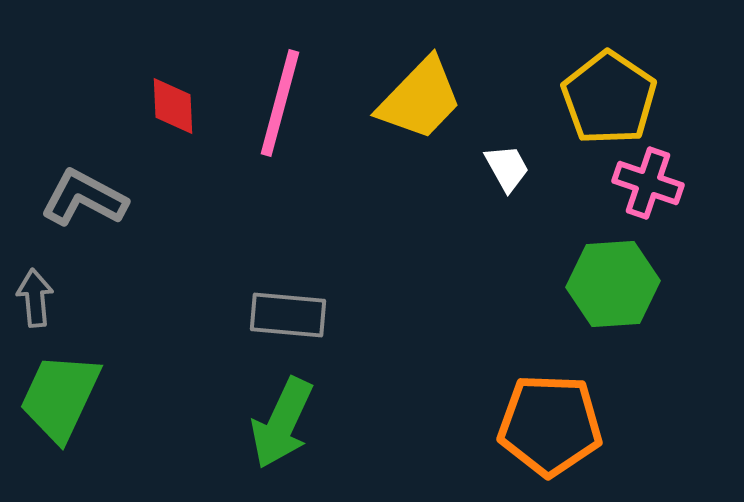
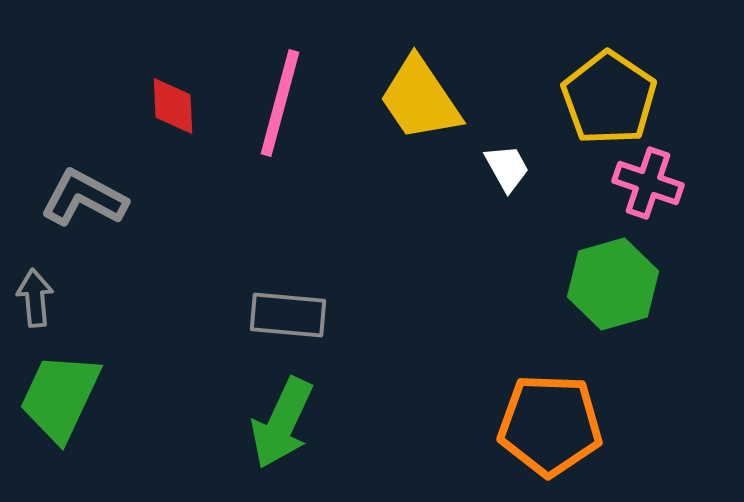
yellow trapezoid: rotated 102 degrees clockwise
green hexagon: rotated 12 degrees counterclockwise
